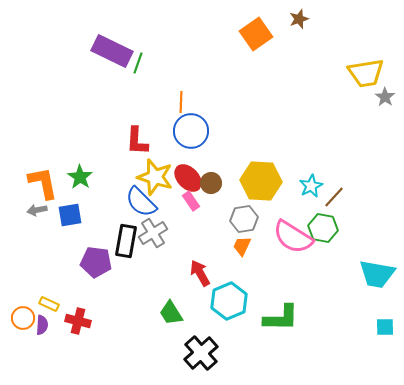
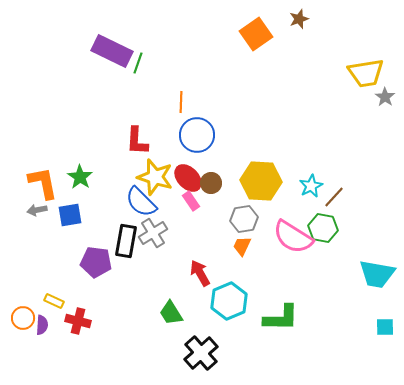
blue circle: moved 6 px right, 4 px down
yellow rectangle: moved 5 px right, 3 px up
